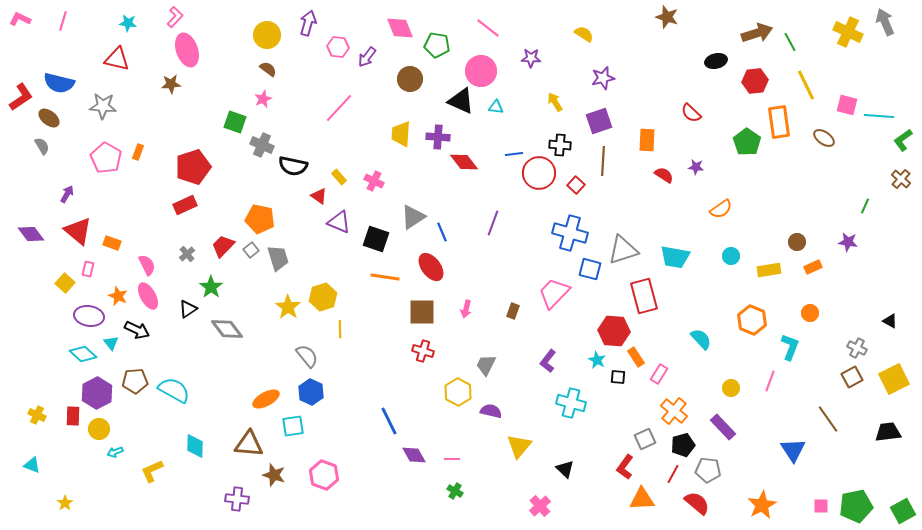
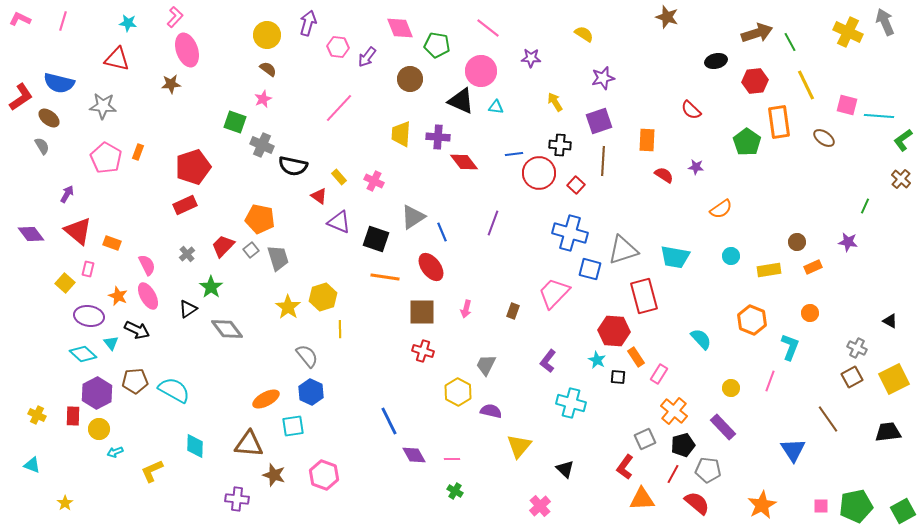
red semicircle at (691, 113): moved 3 px up
